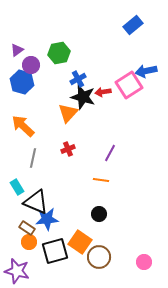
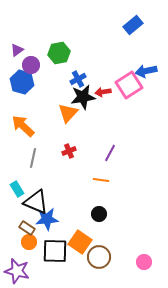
black star: rotated 25 degrees counterclockwise
red cross: moved 1 px right, 2 px down
cyan rectangle: moved 2 px down
black square: rotated 16 degrees clockwise
